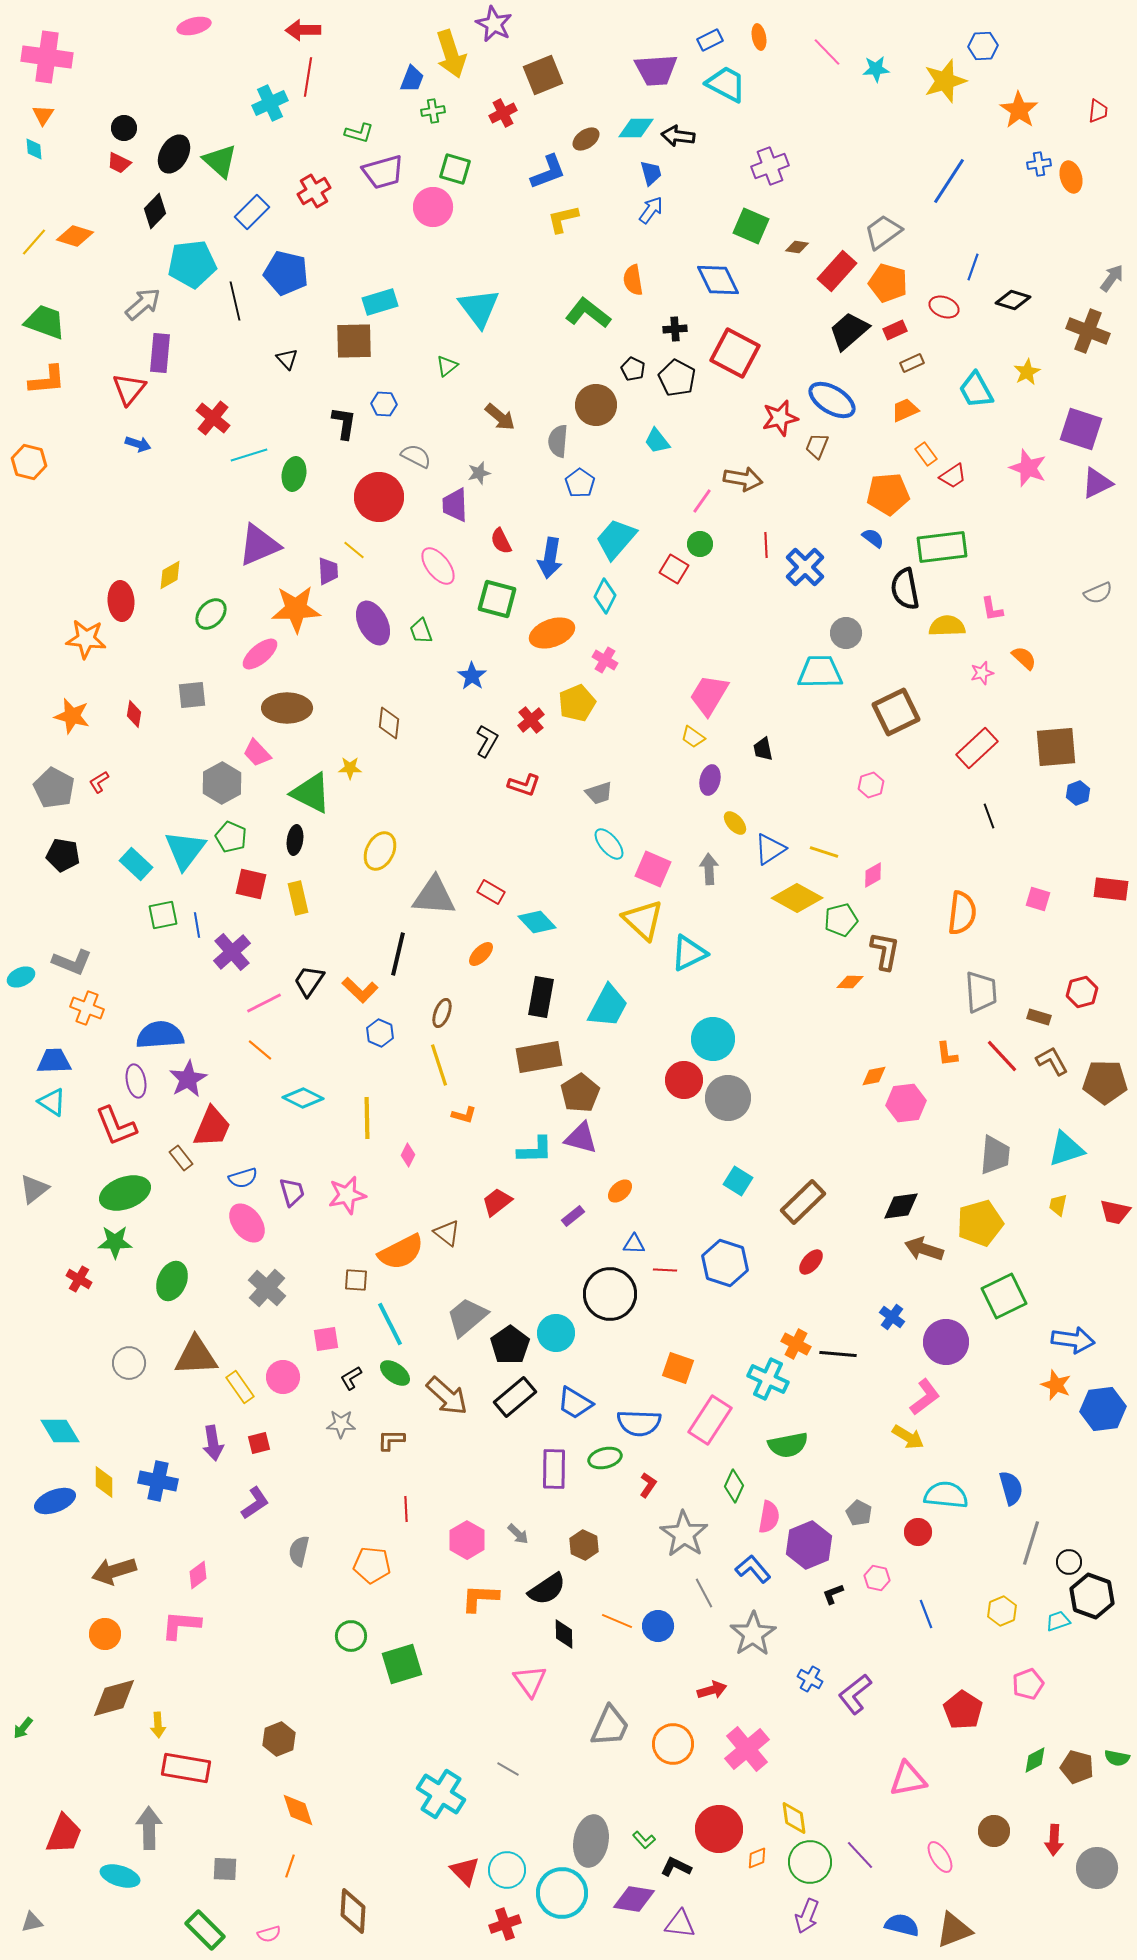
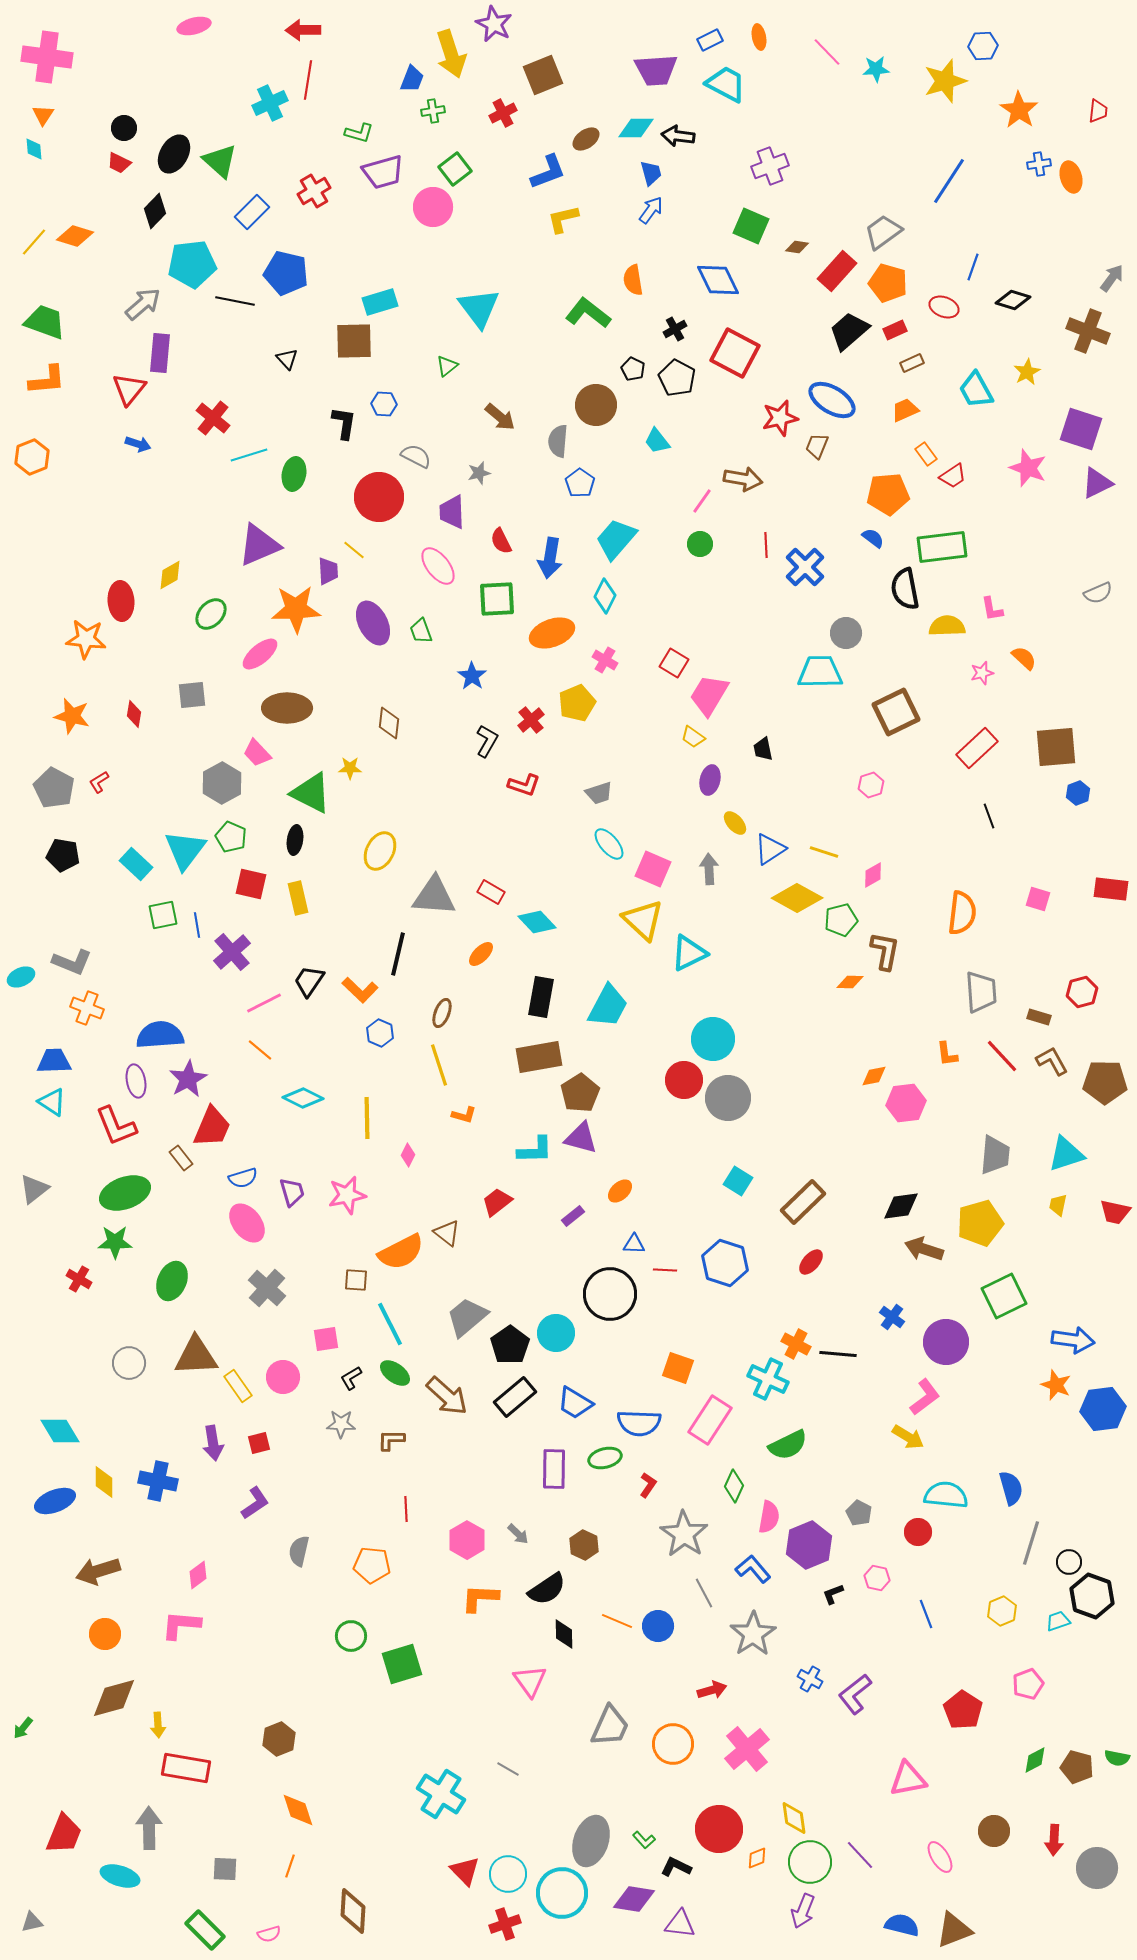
red line at (308, 77): moved 3 px down
green square at (455, 169): rotated 36 degrees clockwise
black line at (235, 301): rotated 66 degrees counterclockwise
black cross at (675, 329): rotated 25 degrees counterclockwise
orange hexagon at (29, 462): moved 3 px right, 5 px up; rotated 24 degrees clockwise
purple trapezoid at (455, 505): moved 3 px left, 7 px down
red square at (674, 569): moved 94 px down
green square at (497, 599): rotated 18 degrees counterclockwise
cyan triangle at (1066, 1149): moved 5 px down
yellow rectangle at (240, 1387): moved 2 px left, 1 px up
green semicircle at (788, 1445): rotated 15 degrees counterclockwise
brown arrow at (114, 1571): moved 16 px left
gray ellipse at (591, 1841): rotated 9 degrees clockwise
cyan circle at (507, 1870): moved 1 px right, 4 px down
purple arrow at (807, 1916): moved 4 px left, 5 px up
